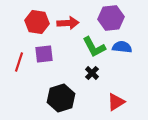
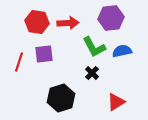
blue semicircle: moved 4 px down; rotated 18 degrees counterclockwise
